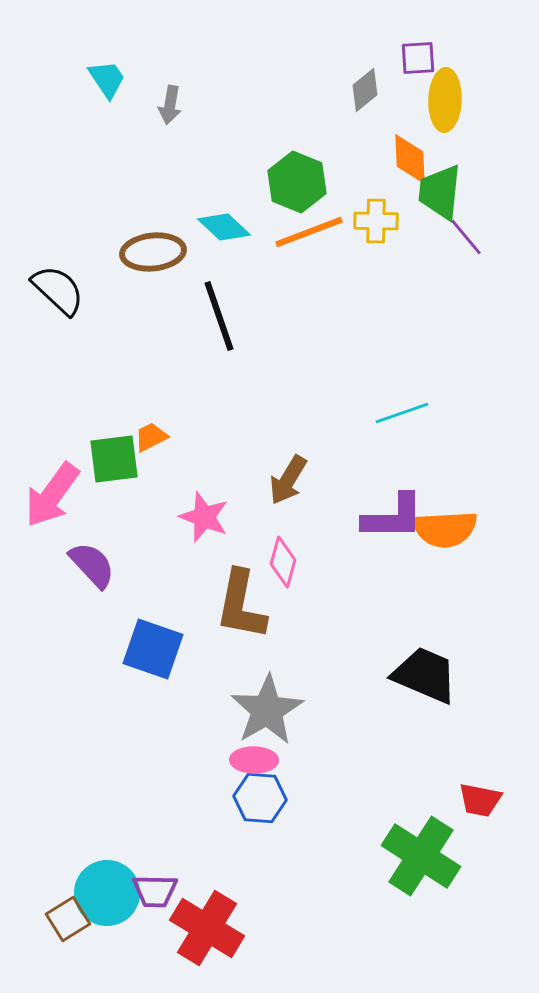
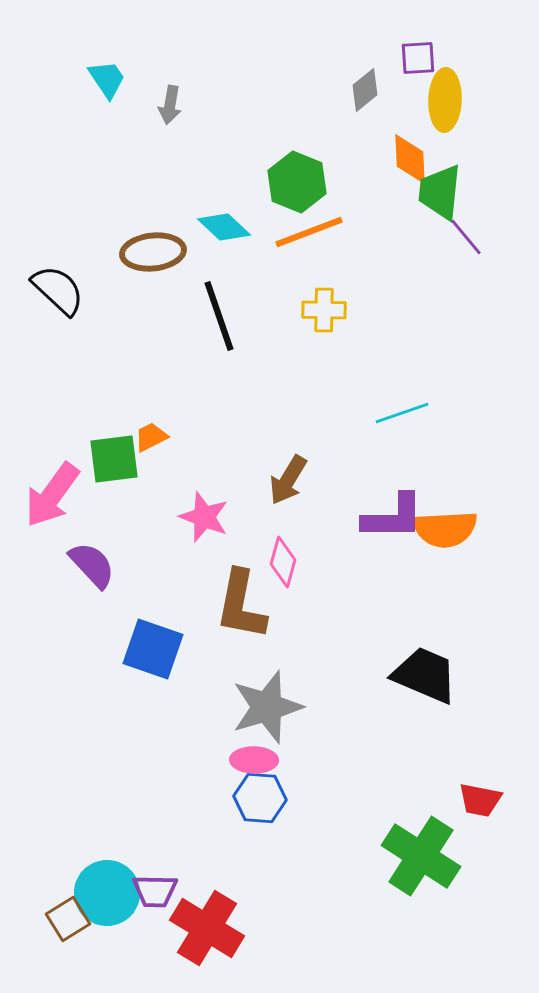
yellow cross: moved 52 px left, 89 px down
gray star: moved 3 px up; rotated 14 degrees clockwise
